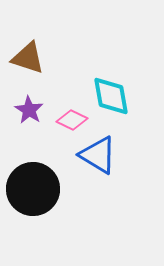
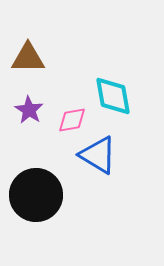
brown triangle: rotated 18 degrees counterclockwise
cyan diamond: moved 2 px right
pink diamond: rotated 36 degrees counterclockwise
black circle: moved 3 px right, 6 px down
